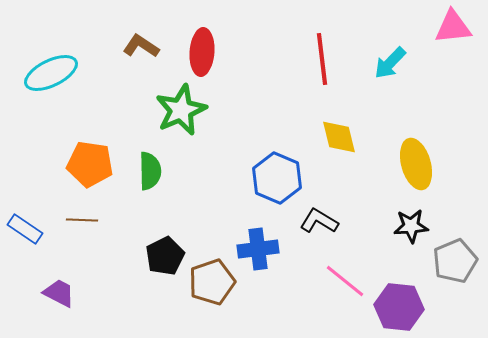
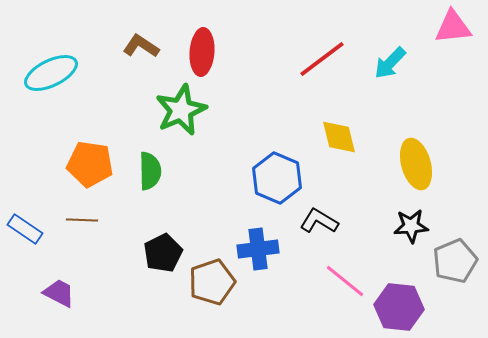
red line: rotated 60 degrees clockwise
black pentagon: moved 2 px left, 3 px up
